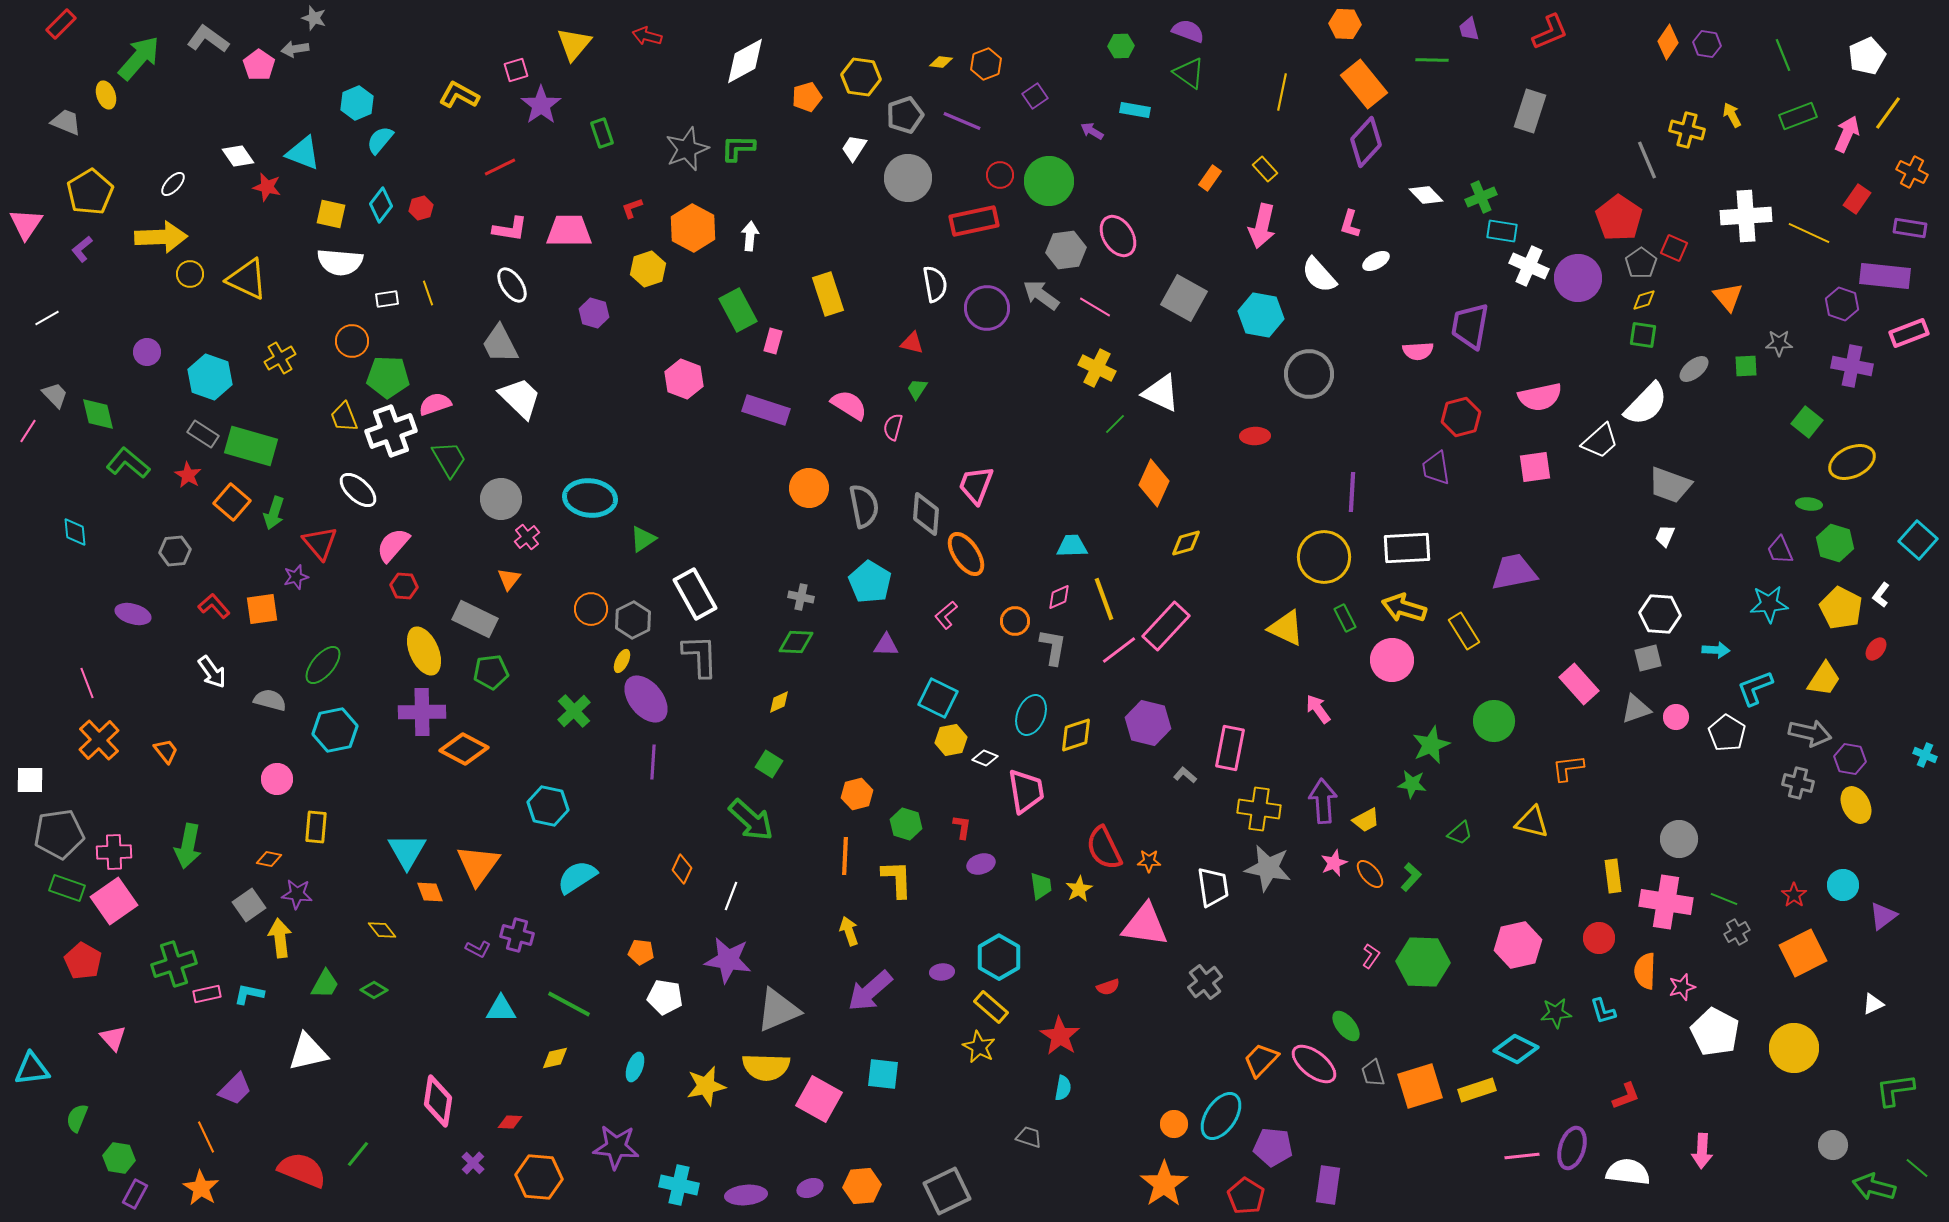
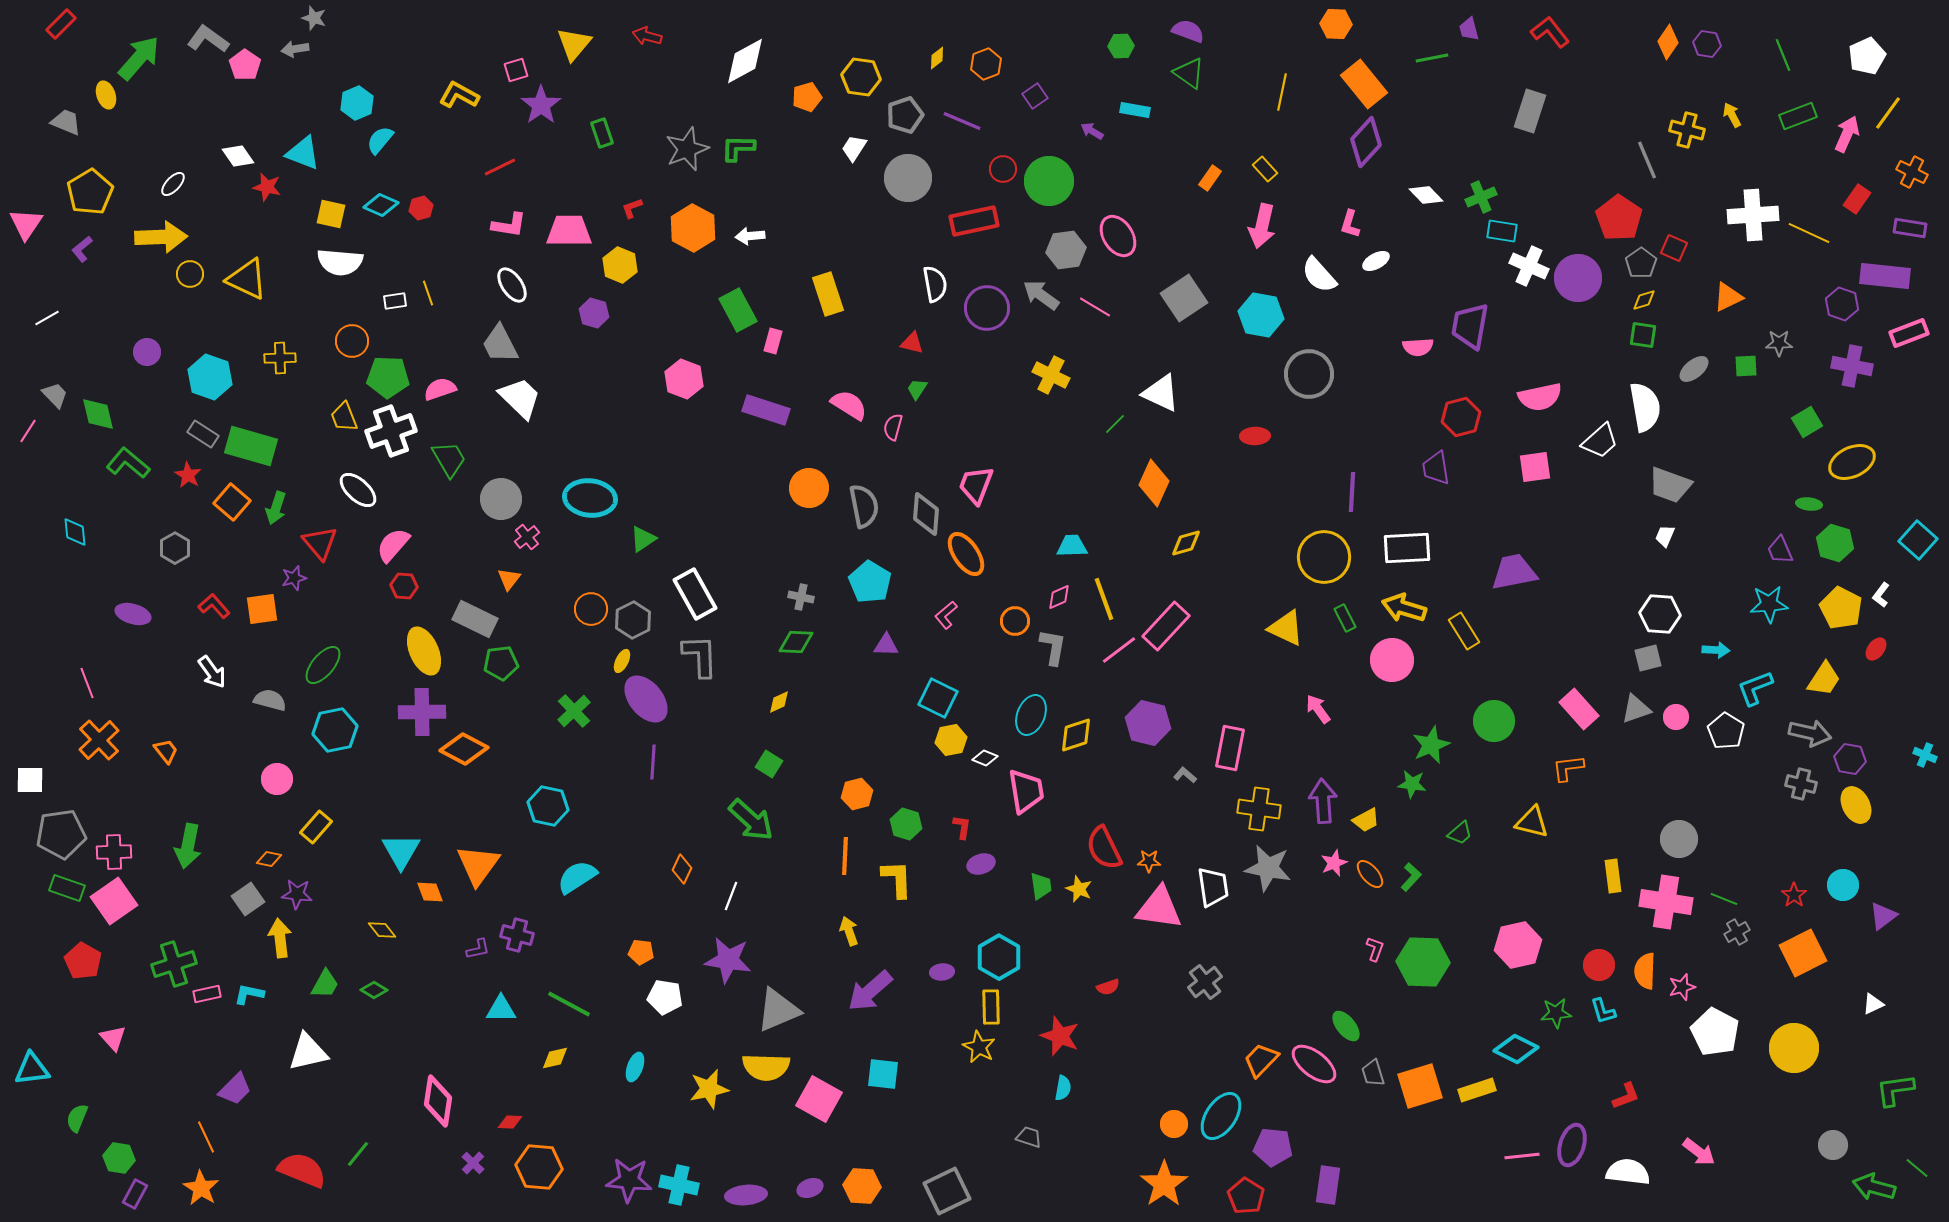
orange hexagon at (1345, 24): moved 9 px left
red L-shape at (1550, 32): rotated 105 degrees counterclockwise
green line at (1432, 60): moved 2 px up; rotated 12 degrees counterclockwise
yellow diamond at (941, 62): moved 4 px left, 4 px up; rotated 45 degrees counterclockwise
pink pentagon at (259, 65): moved 14 px left
red circle at (1000, 175): moved 3 px right, 6 px up
cyan diamond at (381, 205): rotated 76 degrees clockwise
white cross at (1746, 216): moved 7 px right, 1 px up
pink L-shape at (510, 229): moved 1 px left, 4 px up
white arrow at (750, 236): rotated 100 degrees counterclockwise
yellow hexagon at (648, 269): moved 28 px left, 4 px up; rotated 20 degrees counterclockwise
orange triangle at (1728, 297): rotated 44 degrees clockwise
gray square at (1184, 298): rotated 27 degrees clockwise
white rectangle at (387, 299): moved 8 px right, 2 px down
pink semicircle at (1418, 351): moved 4 px up
yellow cross at (280, 358): rotated 28 degrees clockwise
yellow cross at (1097, 368): moved 46 px left, 7 px down
pink semicircle at (435, 404): moved 5 px right, 15 px up
white semicircle at (1646, 404): moved 1 px left, 3 px down; rotated 54 degrees counterclockwise
green square at (1807, 422): rotated 20 degrees clockwise
green arrow at (274, 513): moved 2 px right, 5 px up
gray hexagon at (175, 551): moved 3 px up; rotated 24 degrees counterclockwise
purple star at (296, 577): moved 2 px left, 1 px down
green pentagon at (491, 672): moved 10 px right, 9 px up
pink rectangle at (1579, 684): moved 25 px down
white pentagon at (1727, 733): moved 1 px left, 2 px up
gray cross at (1798, 783): moved 3 px right, 1 px down
yellow rectangle at (316, 827): rotated 36 degrees clockwise
gray pentagon at (59, 834): moved 2 px right
cyan triangle at (407, 851): moved 6 px left
yellow star at (1079, 889): rotated 20 degrees counterclockwise
gray square at (249, 905): moved 1 px left, 6 px up
pink triangle at (1145, 925): moved 14 px right, 17 px up
red circle at (1599, 938): moved 27 px down
purple L-shape at (478, 949): rotated 40 degrees counterclockwise
pink L-shape at (1371, 956): moved 4 px right, 7 px up; rotated 15 degrees counterclockwise
yellow rectangle at (991, 1007): rotated 48 degrees clockwise
red star at (1060, 1036): rotated 12 degrees counterclockwise
yellow star at (706, 1086): moved 3 px right, 3 px down
purple star at (616, 1147): moved 13 px right, 33 px down
purple ellipse at (1572, 1148): moved 3 px up
pink arrow at (1702, 1151): moved 3 px left, 1 px down; rotated 56 degrees counterclockwise
orange hexagon at (539, 1177): moved 10 px up
orange hexagon at (862, 1186): rotated 9 degrees clockwise
